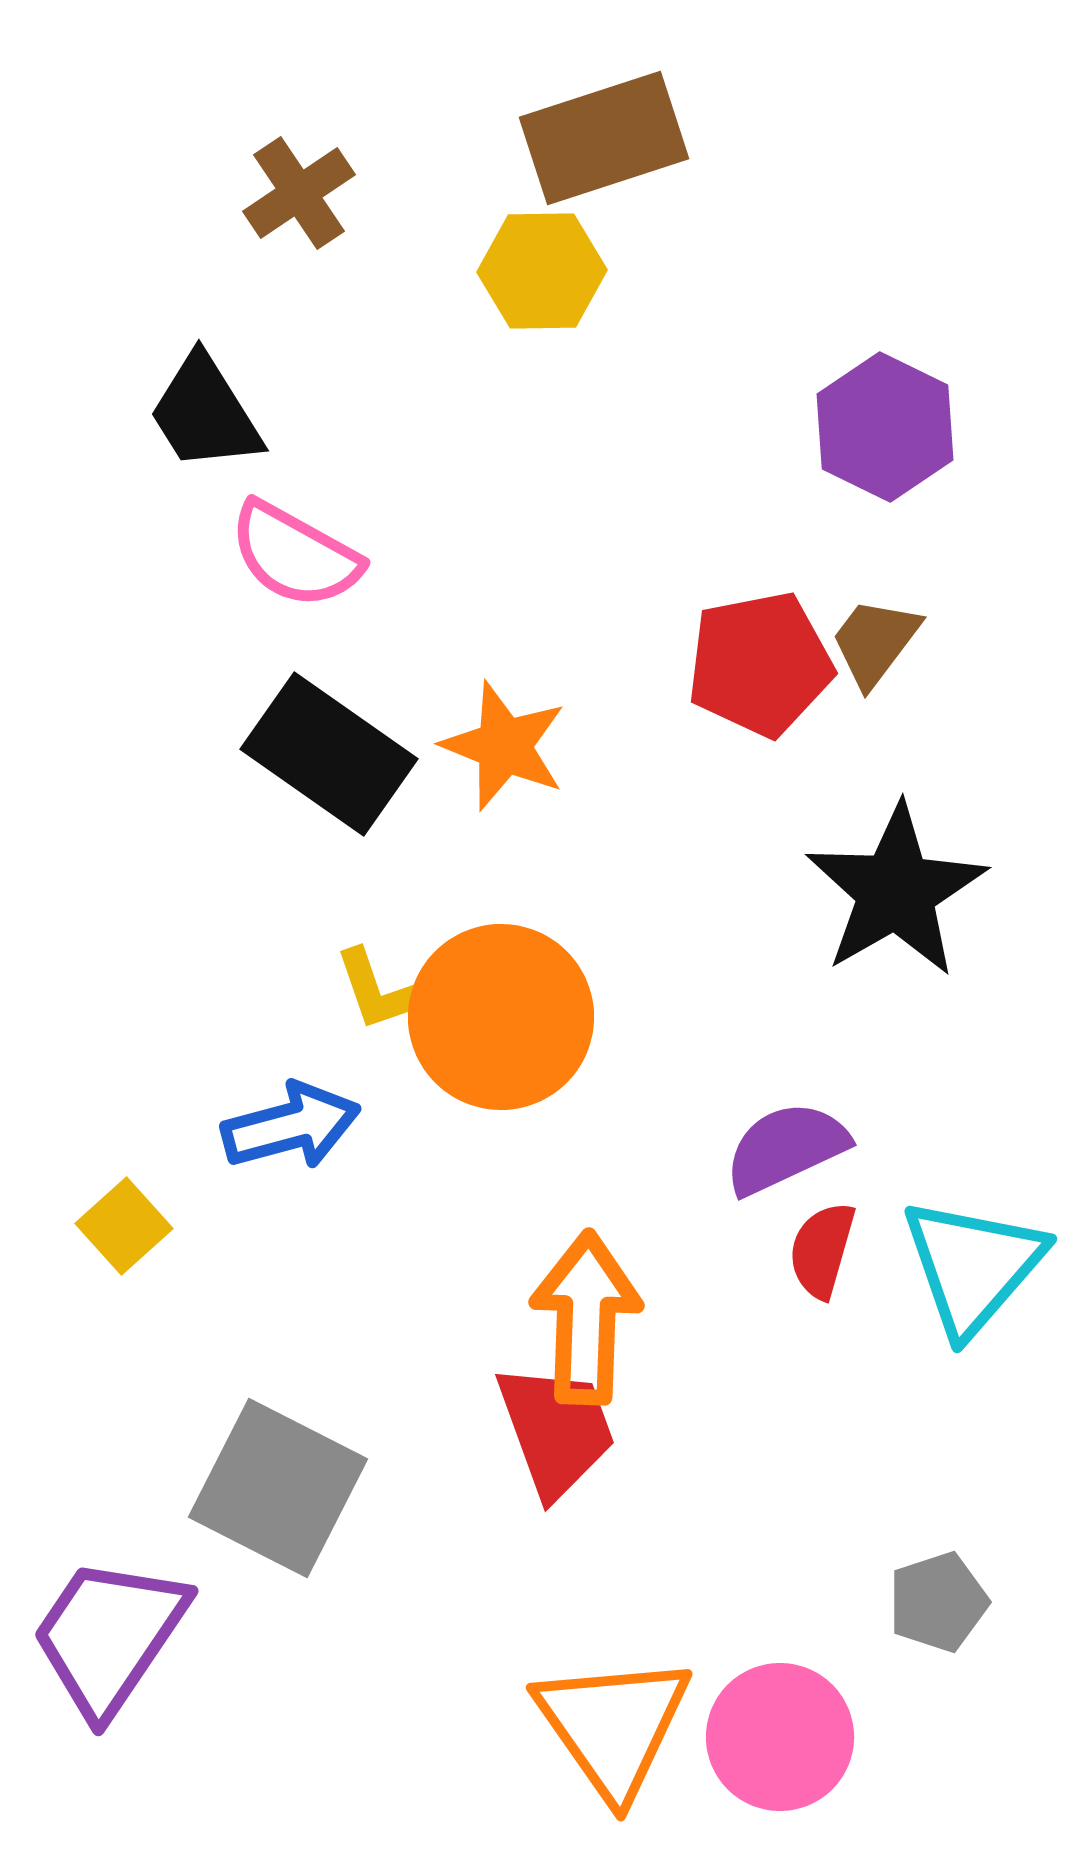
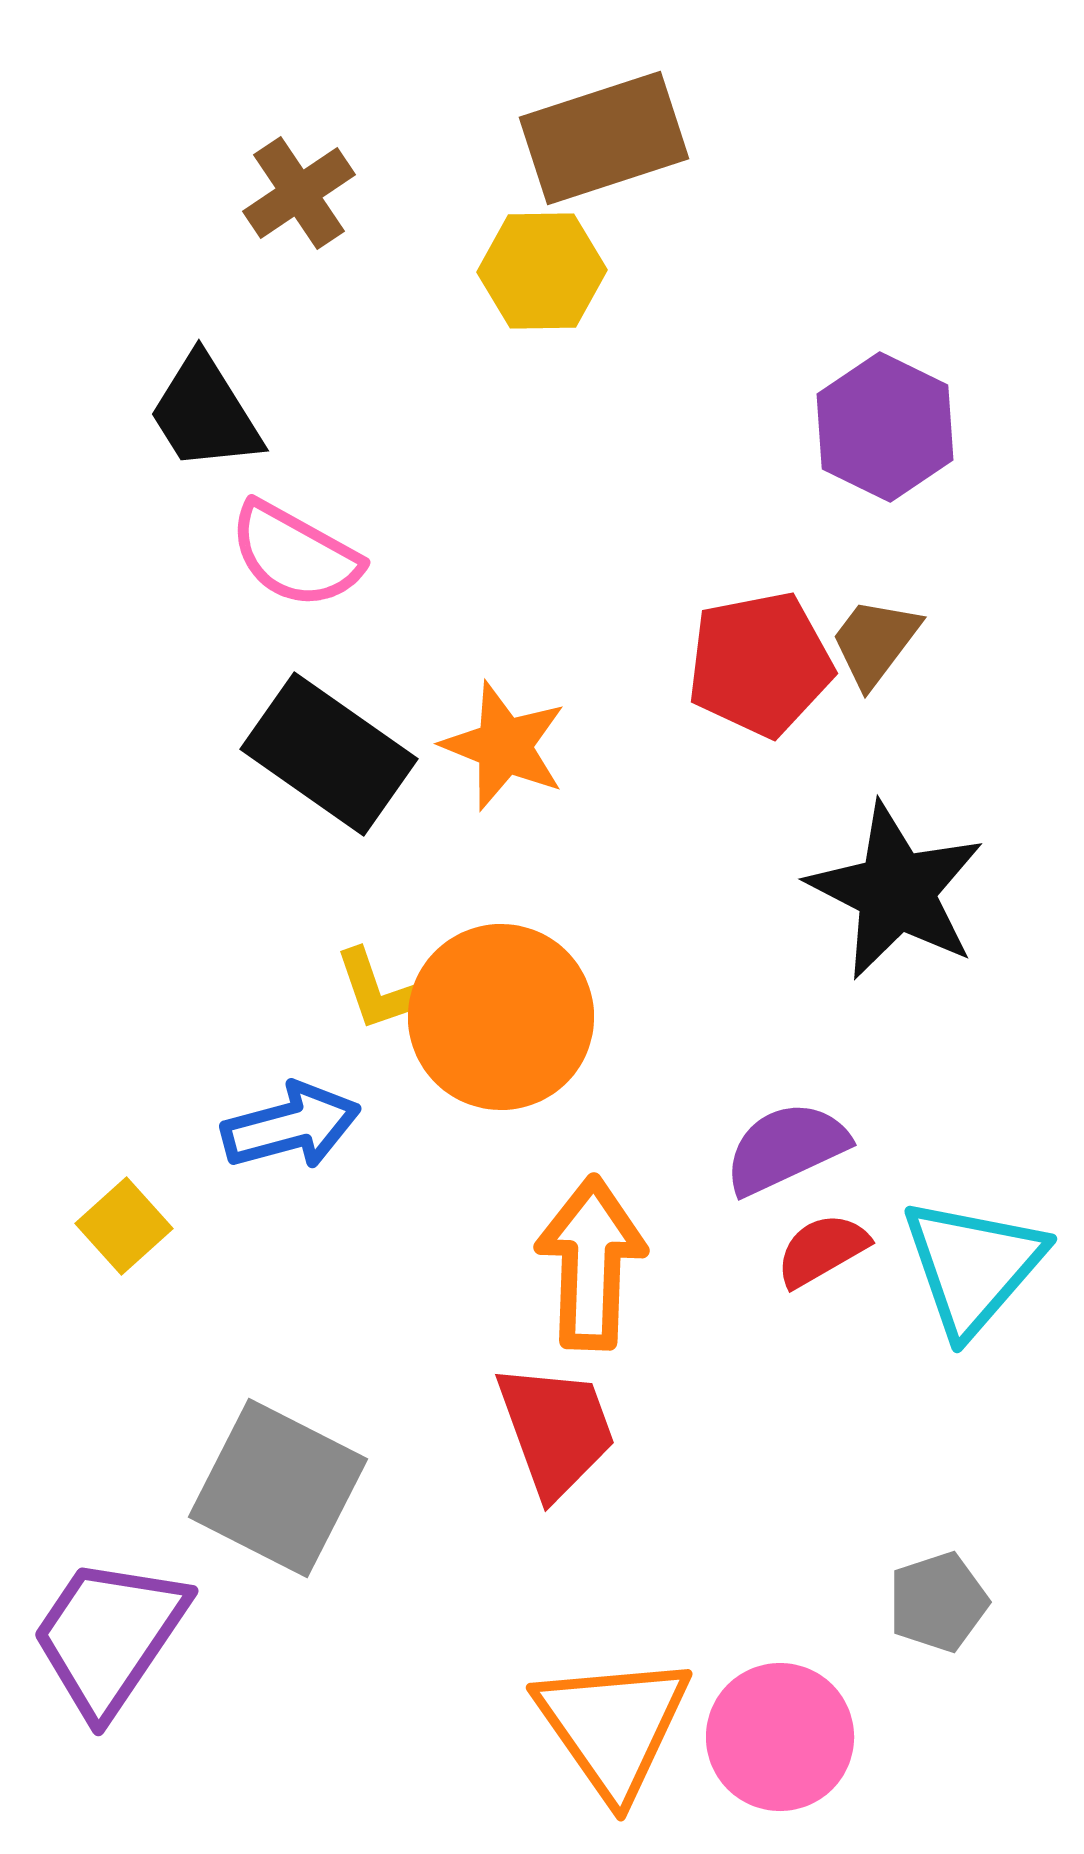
black star: rotated 15 degrees counterclockwise
red semicircle: rotated 44 degrees clockwise
orange arrow: moved 5 px right, 55 px up
